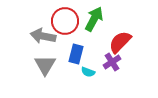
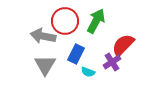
green arrow: moved 2 px right, 2 px down
red semicircle: moved 3 px right, 3 px down
blue rectangle: rotated 12 degrees clockwise
